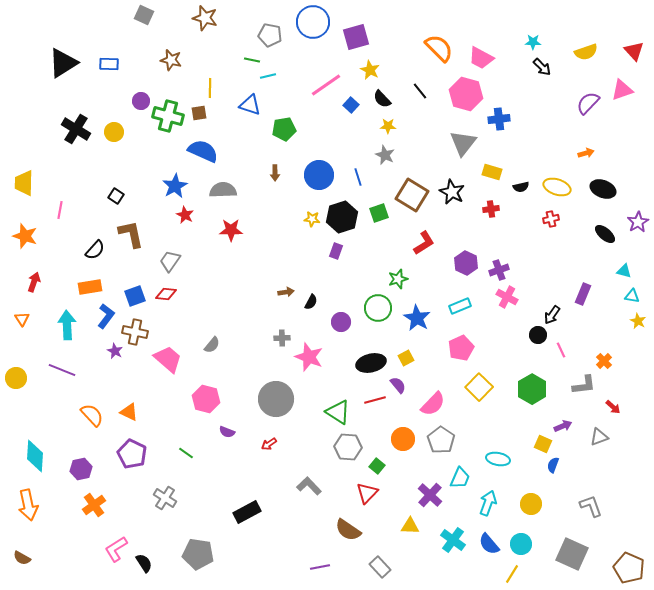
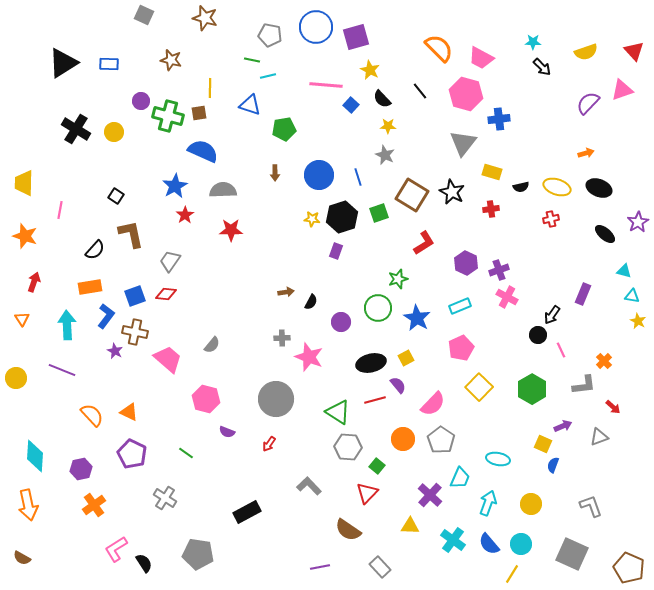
blue circle at (313, 22): moved 3 px right, 5 px down
pink line at (326, 85): rotated 40 degrees clockwise
black ellipse at (603, 189): moved 4 px left, 1 px up
red star at (185, 215): rotated 12 degrees clockwise
red arrow at (269, 444): rotated 21 degrees counterclockwise
